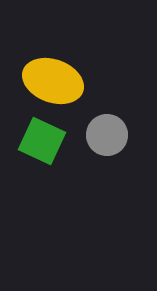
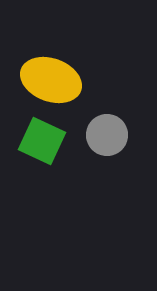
yellow ellipse: moved 2 px left, 1 px up
